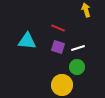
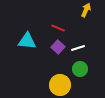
yellow arrow: rotated 40 degrees clockwise
purple square: rotated 24 degrees clockwise
green circle: moved 3 px right, 2 px down
yellow circle: moved 2 px left
